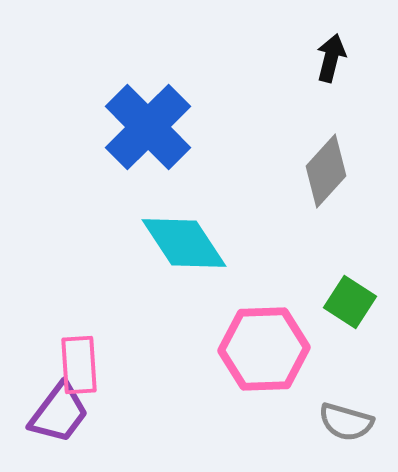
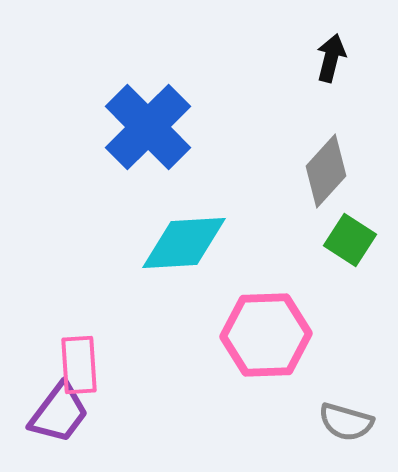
cyan diamond: rotated 60 degrees counterclockwise
green square: moved 62 px up
pink hexagon: moved 2 px right, 14 px up
